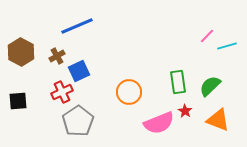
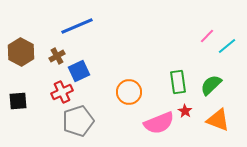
cyan line: rotated 24 degrees counterclockwise
green semicircle: moved 1 px right, 1 px up
gray pentagon: rotated 16 degrees clockwise
